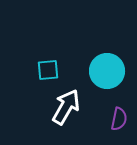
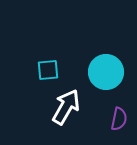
cyan circle: moved 1 px left, 1 px down
